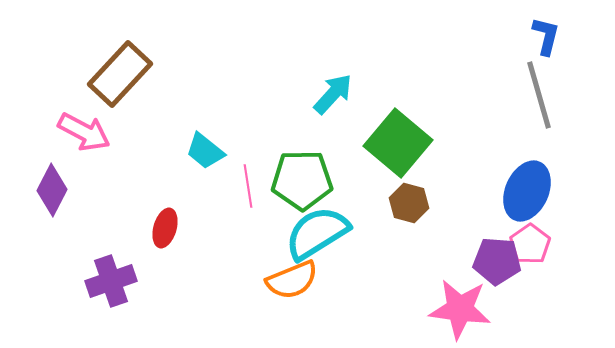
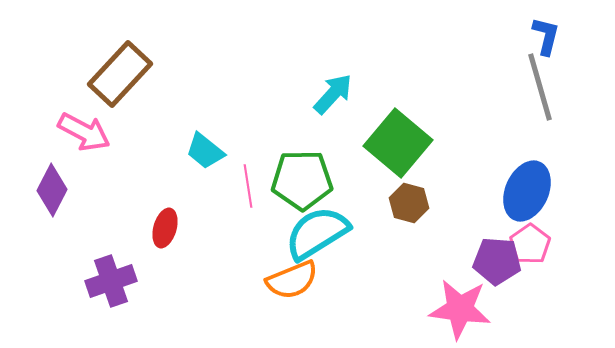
gray line: moved 1 px right, 8 px up
